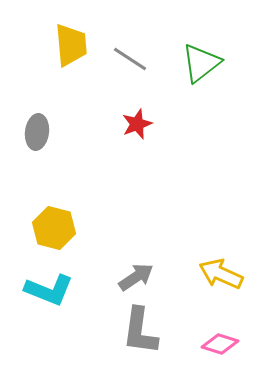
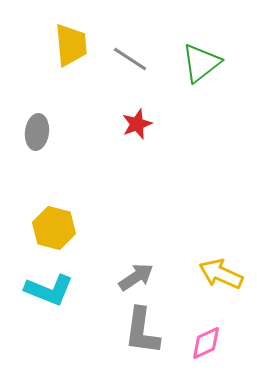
gray L-shape: moved 2 px right
pink diamond: moved 14 px left, 1 px up; rotated 42 degrees counterclockwise
